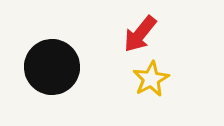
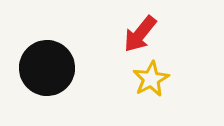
black circle: moved 5 px left, 1 px down
